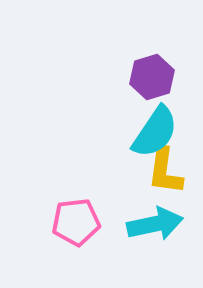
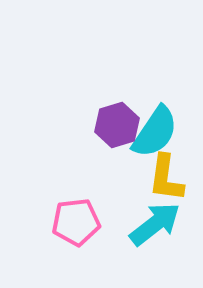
purple hexagon: moved 35 px left, 48 px down
yellow L-shape: moved 1 px right, 7 px down
cyan arrow: rotated 26 degrees counterclockwise
